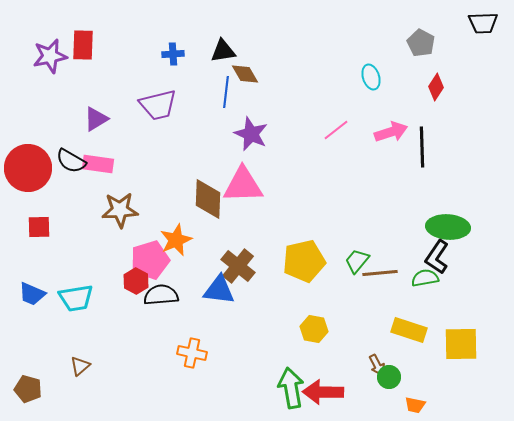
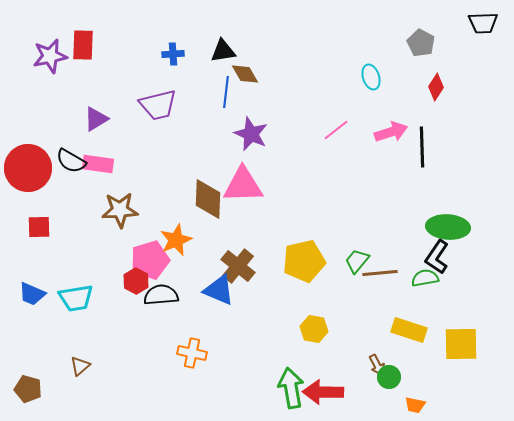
blue triangle at (219, 290): rotated 16 degrees clockwise
